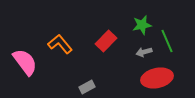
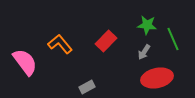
green star: moved 5 px right; rotated 18 degrees clockwise
green line: moved 6 px right, 2 px up
gray arrow: rotated 42 degrees counterclockwise
